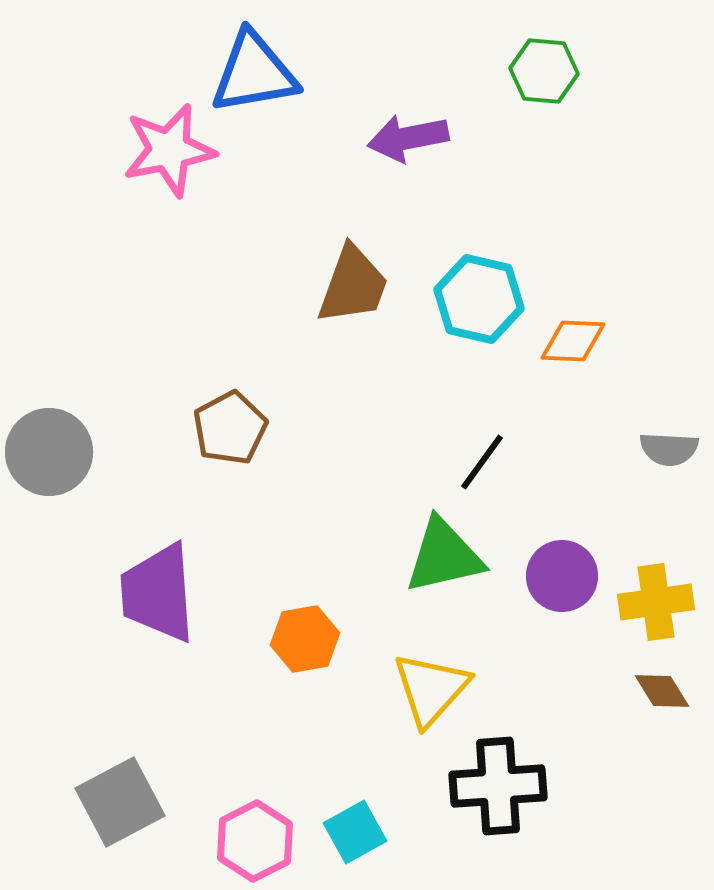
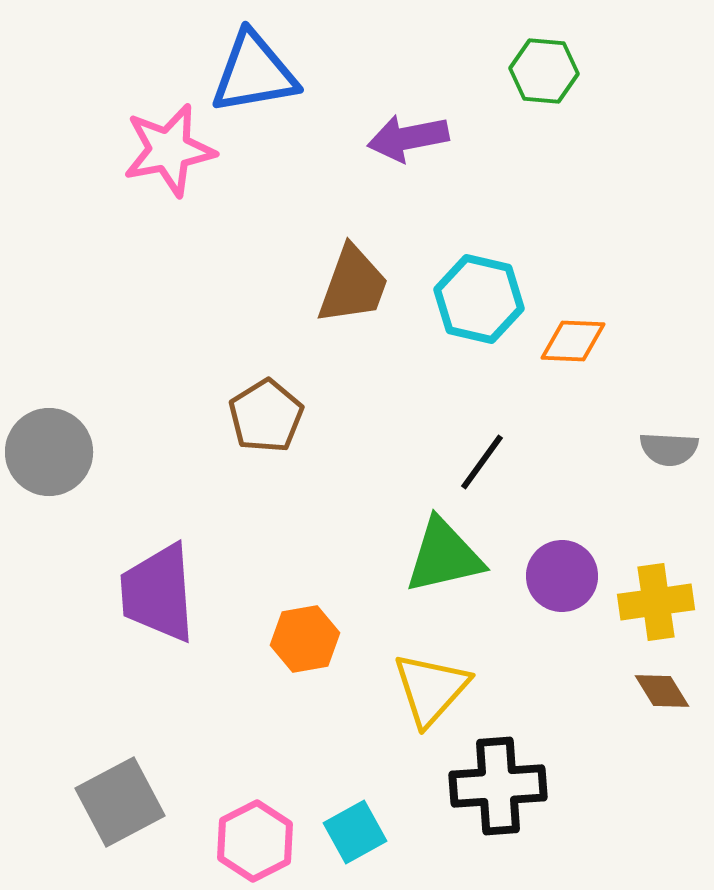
brown pentagon: moved 36 px right, 12 px up; rotated 4 degrees counterclockwise
